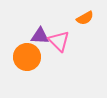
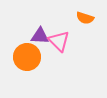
orange semicircle: rotated 48 degrees clockwise
